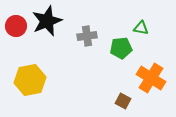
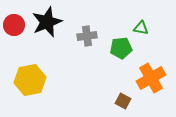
black star: moved 1 px down
red circle: moved 2 px left, 1 px up
orange cross: rotated 28 degrees clockwise
